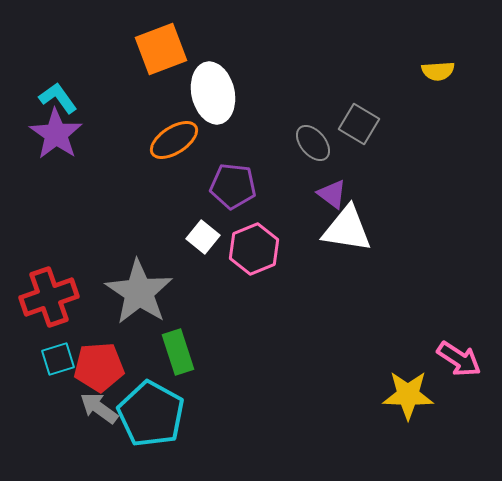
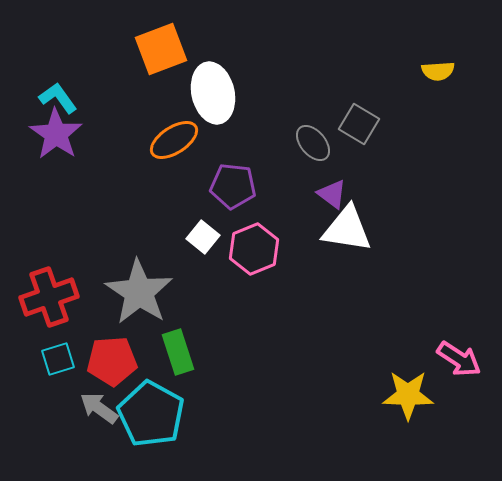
red pentagon: moved 13 px right, 6 px up
